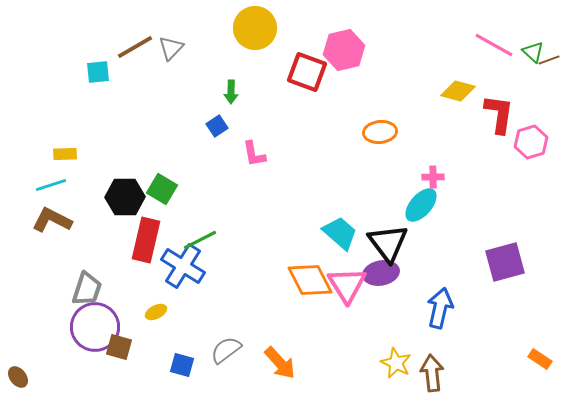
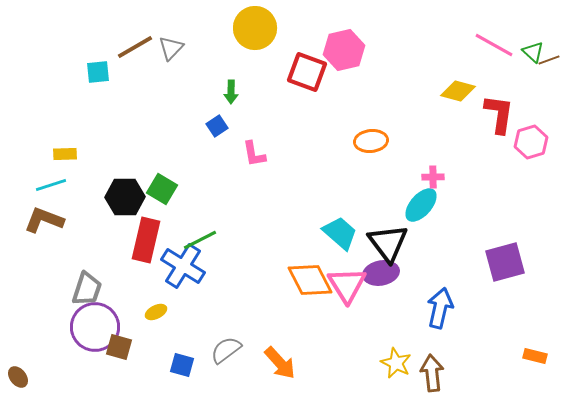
orange ellipse at (380, 132): moved 9 px left, 9 px down
brown L-shape at (52, 220): moved 8 px left; rotated 6 degrees counterclockwise
orange rectangle at (540, 359): moved 5 px left, 3 px up; rotated 20 degrees counterclockwise
